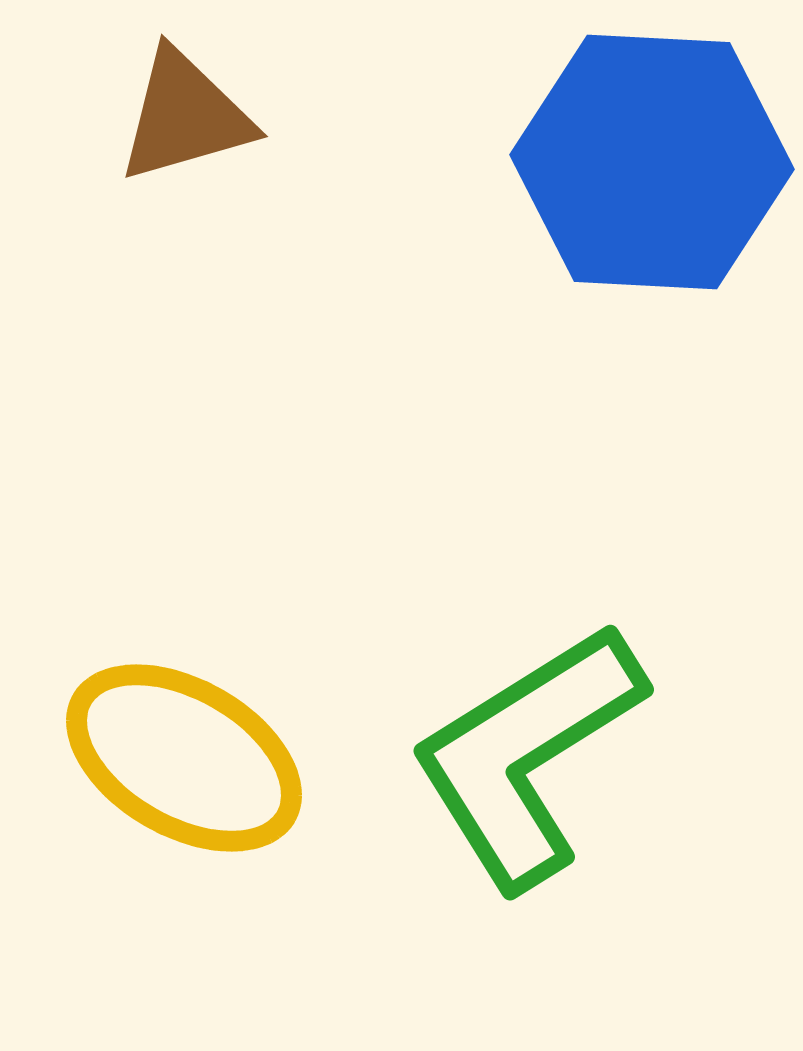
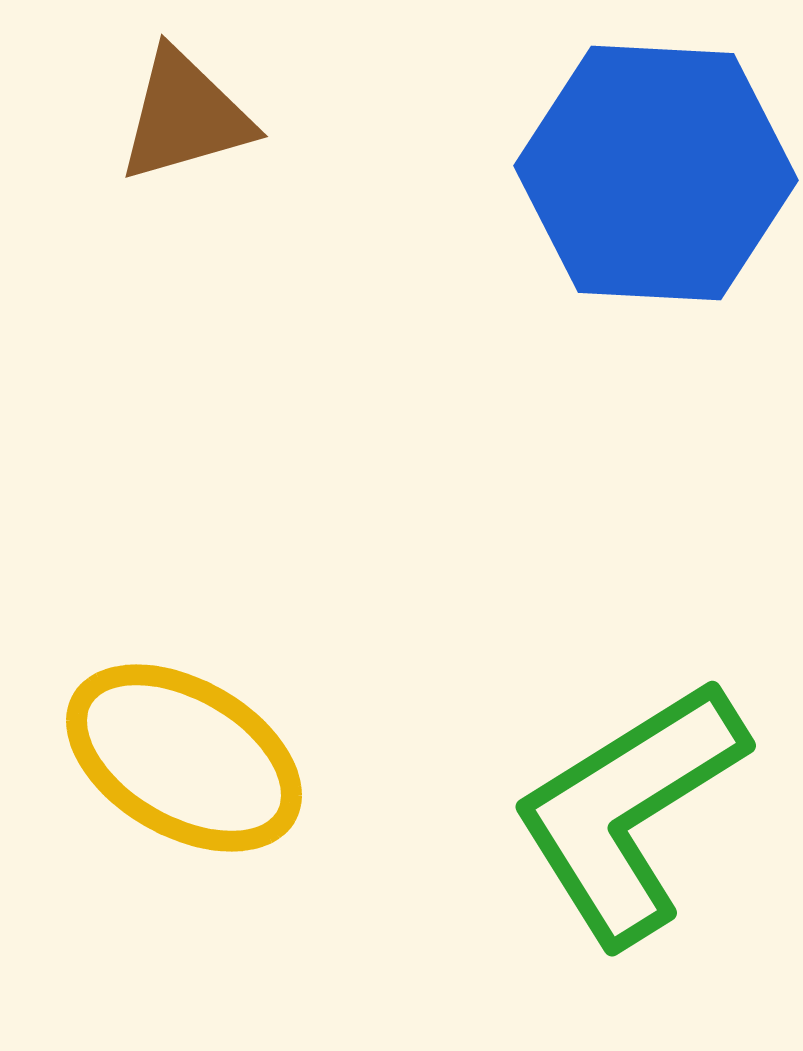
blue hexagon: moved 4 px right, 11 px down
green L-shape: moved 102 px right, 56 px down
